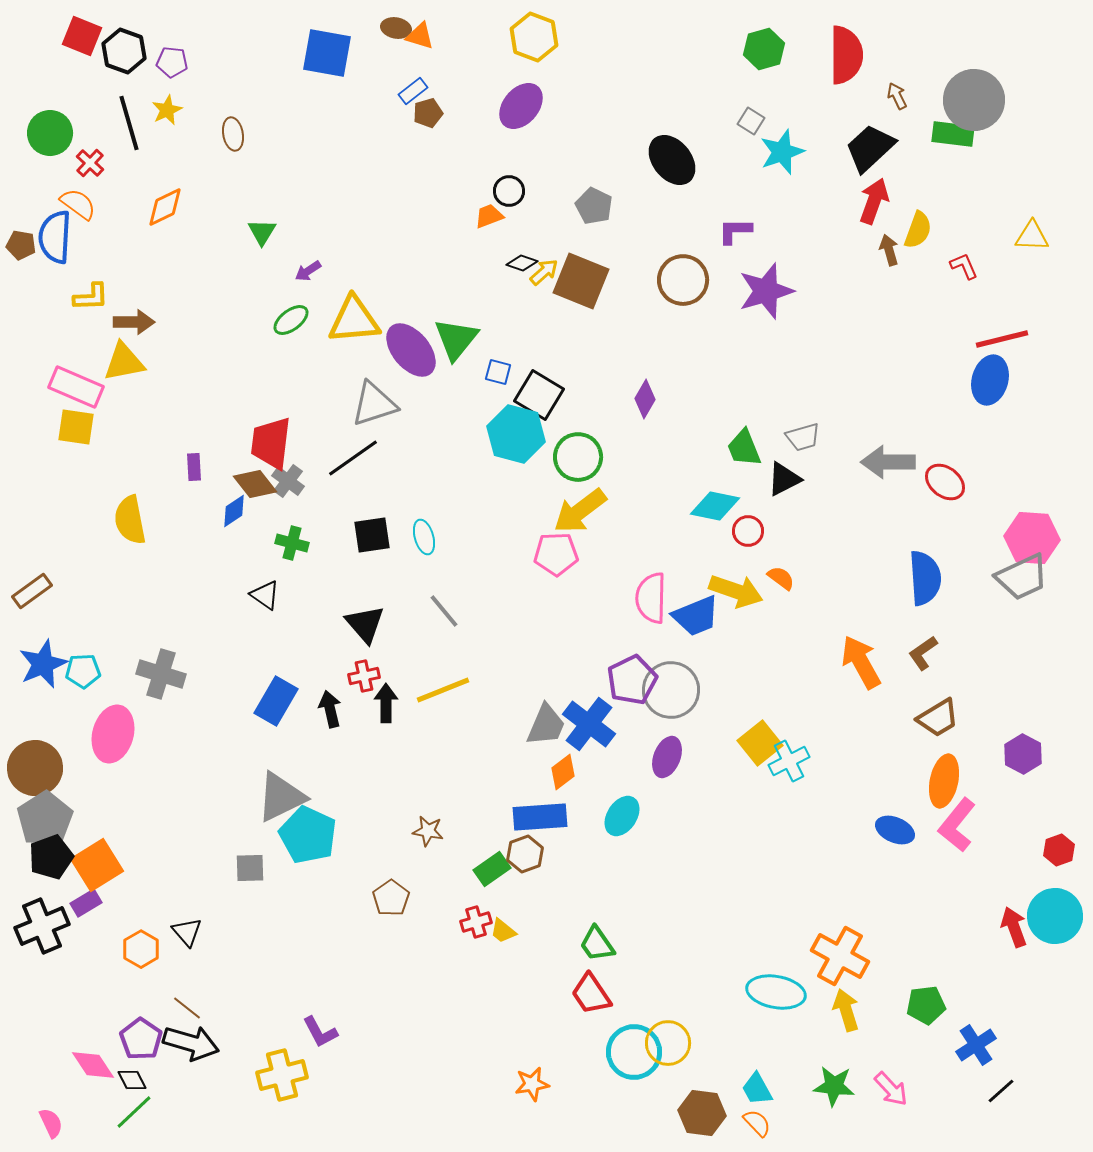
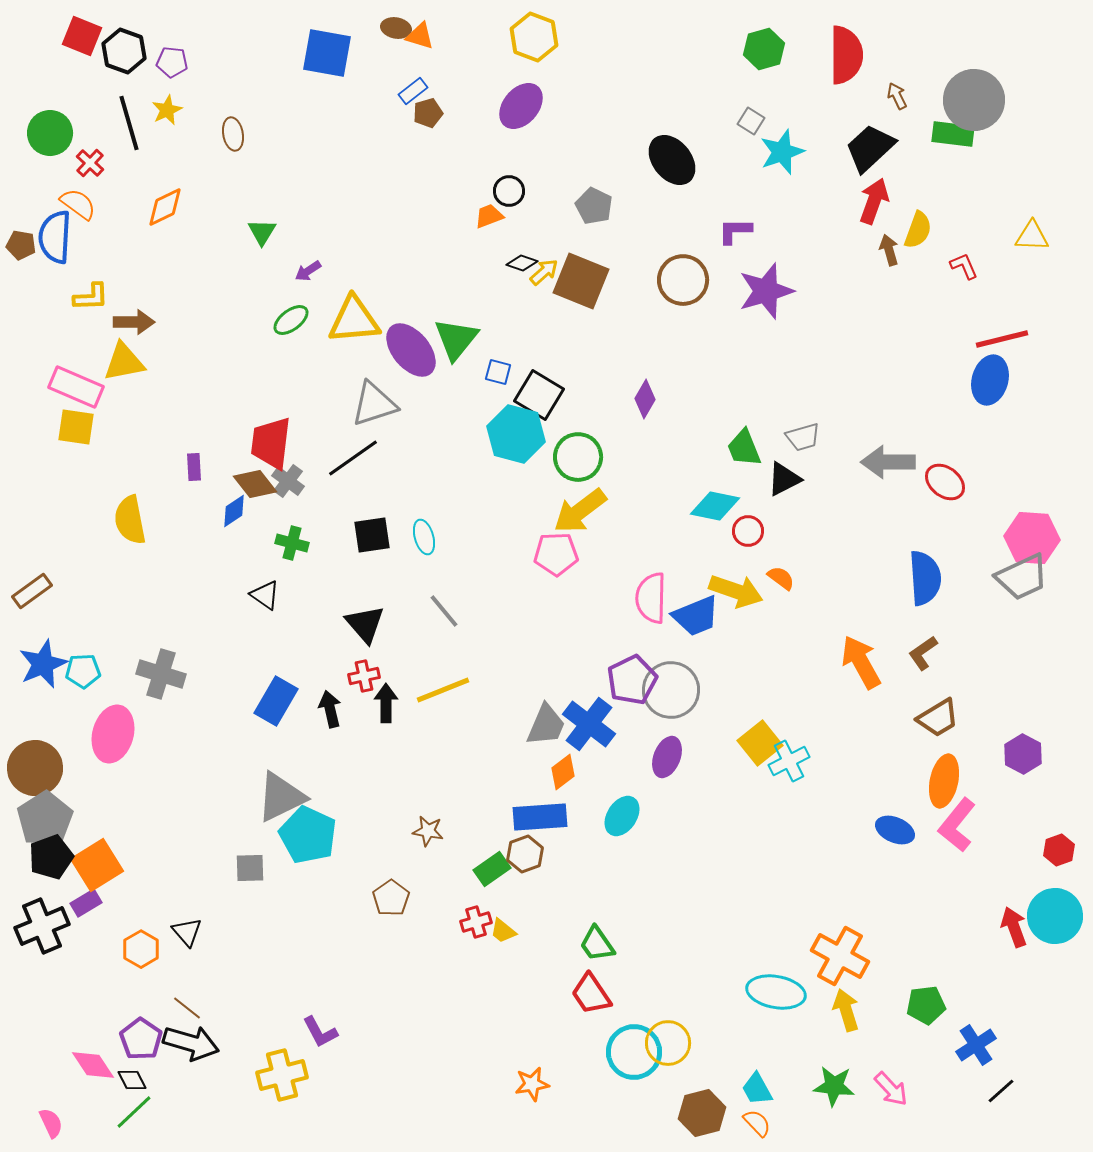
brown hexagon at (702, 1113): rotated 21 degrees counterclockwise
